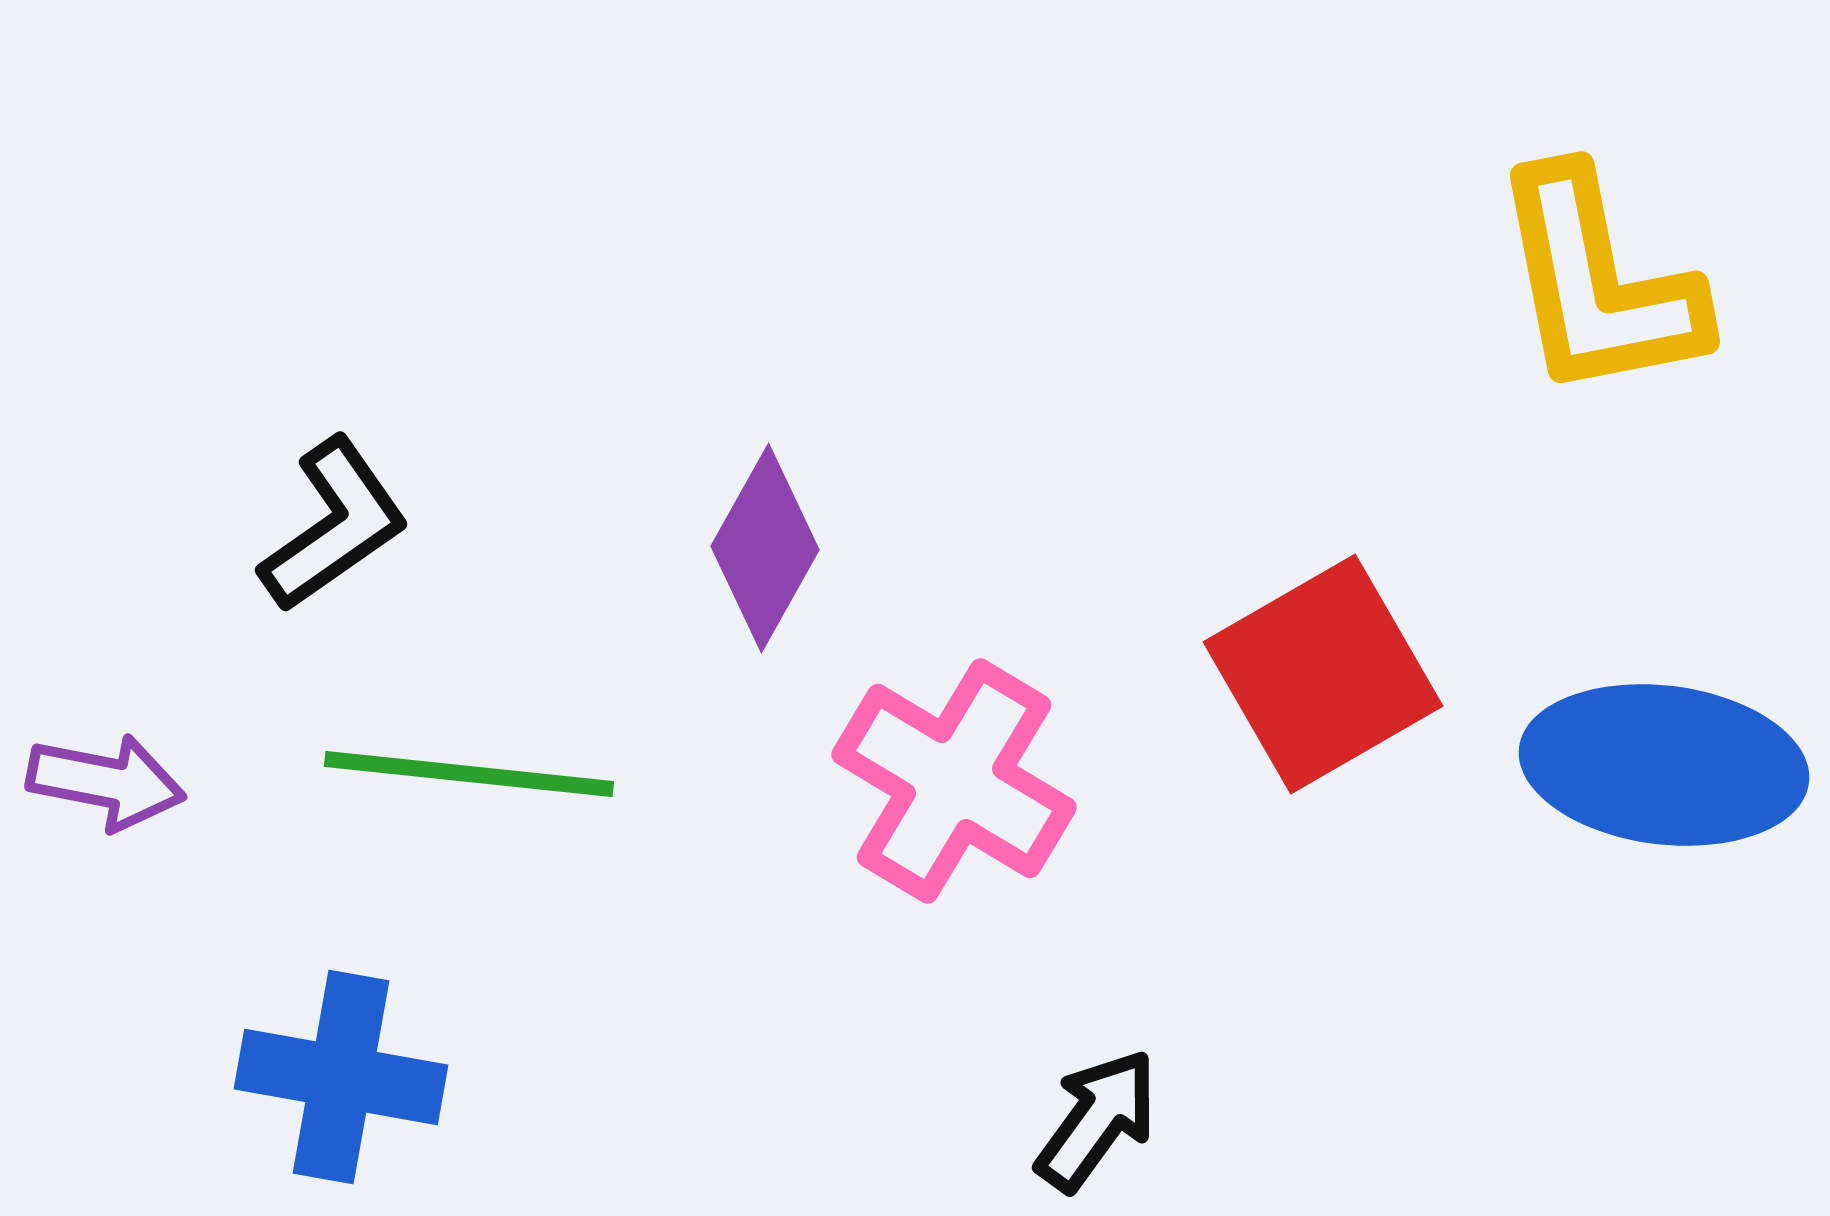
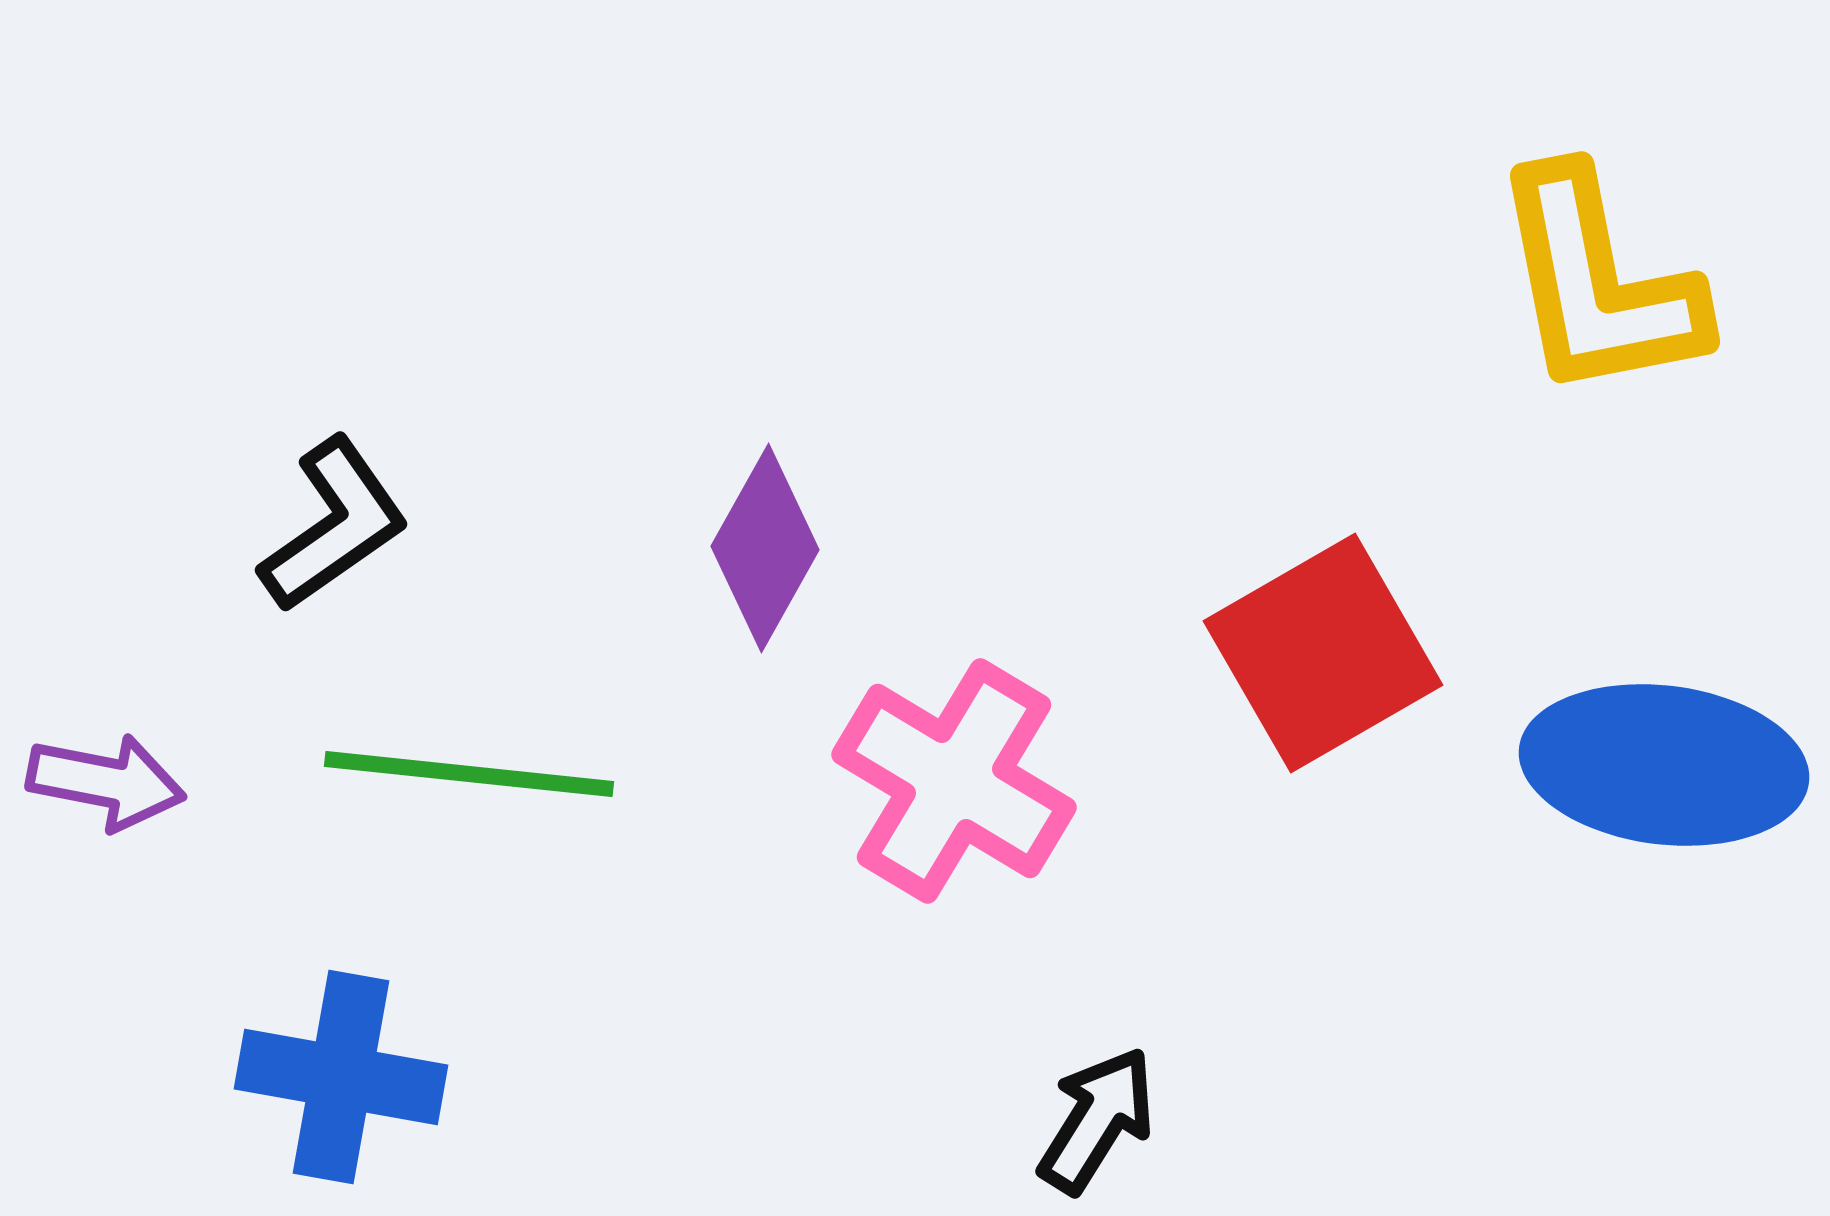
red square: moved 21 px up
black arrow: rotated 4 degrees counterclockwise
